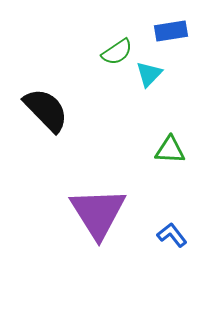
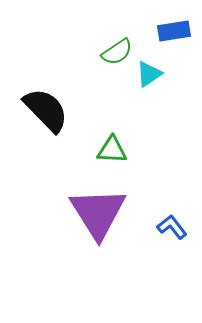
blue rectangle: moved 3 px right
cyan triangle: rotated 12 degrees clockwise
green triangle: moved 58 px left
blue L-shape: moved 8 px up
